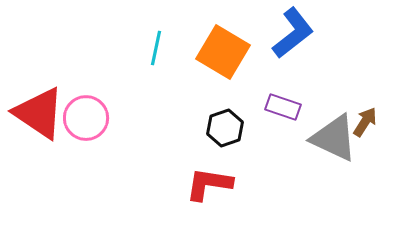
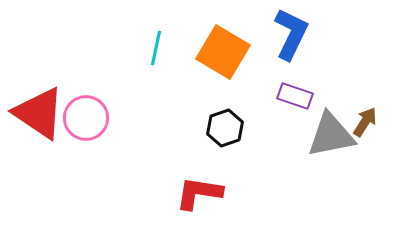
blue L-shape: moved 2 px left, 1 px down; rotated 26 degrees counterclockwise
purple rectangle: moved 12 px right, 11 px up
gray triangle: moved 3 px left, 3 px up; rotated 36 degrees counterclockwise
red L-shape: moved 10 px left, 9 px down
